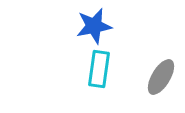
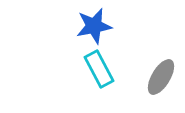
cyan rectangle: rotated 36 degrees counterclockwise
